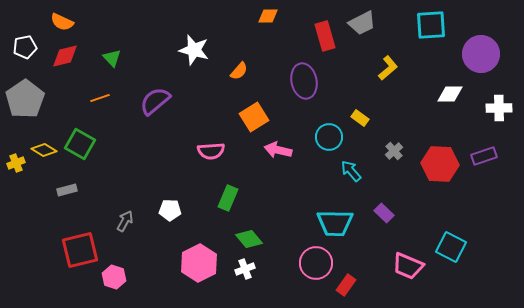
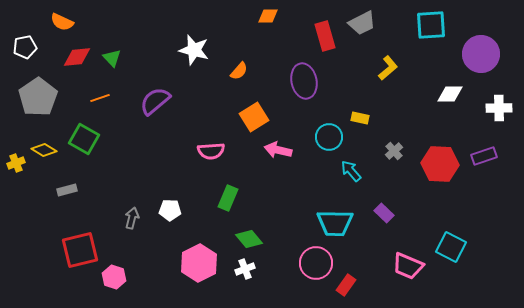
red diamond at (65, 56): moved 12 px right, 1 px down; rotated 8 degrees clockwise
gray pentagon at (25, 99): moved 13 px right, 2 px up
yellow rectangle at (360, 118): rotated 24 degrees counterclockwise
green square at (80, 144): moved 4 px right, 5 px up
gray arrow at (125, 221): moved 7 px right, 3 px up; rotated 15 degrees counterclockwise
